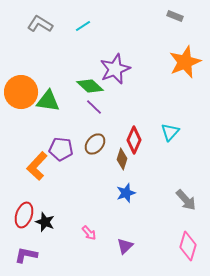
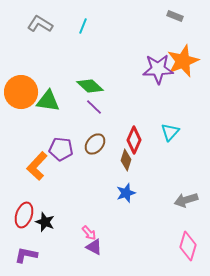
cyan line: rotated 35 degrees counterclockwise
orange star: moved 2 px left, 1 px up
purple star: moved 43 px right; rotated 20 degrees clockwise
brown diamond: moved 4 px right, 1 px down
gray arrow: rotated 115 degrees clockwise
purple triangle: moved 31 px left, 1 px down; rotated 48 degrees counterclockwise
